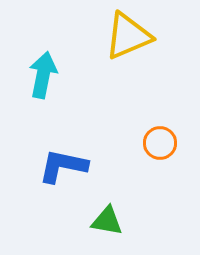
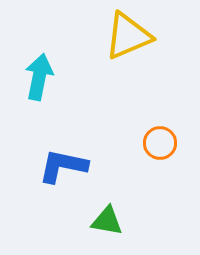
cyan arrow: moved 4 px left, 2 px down
